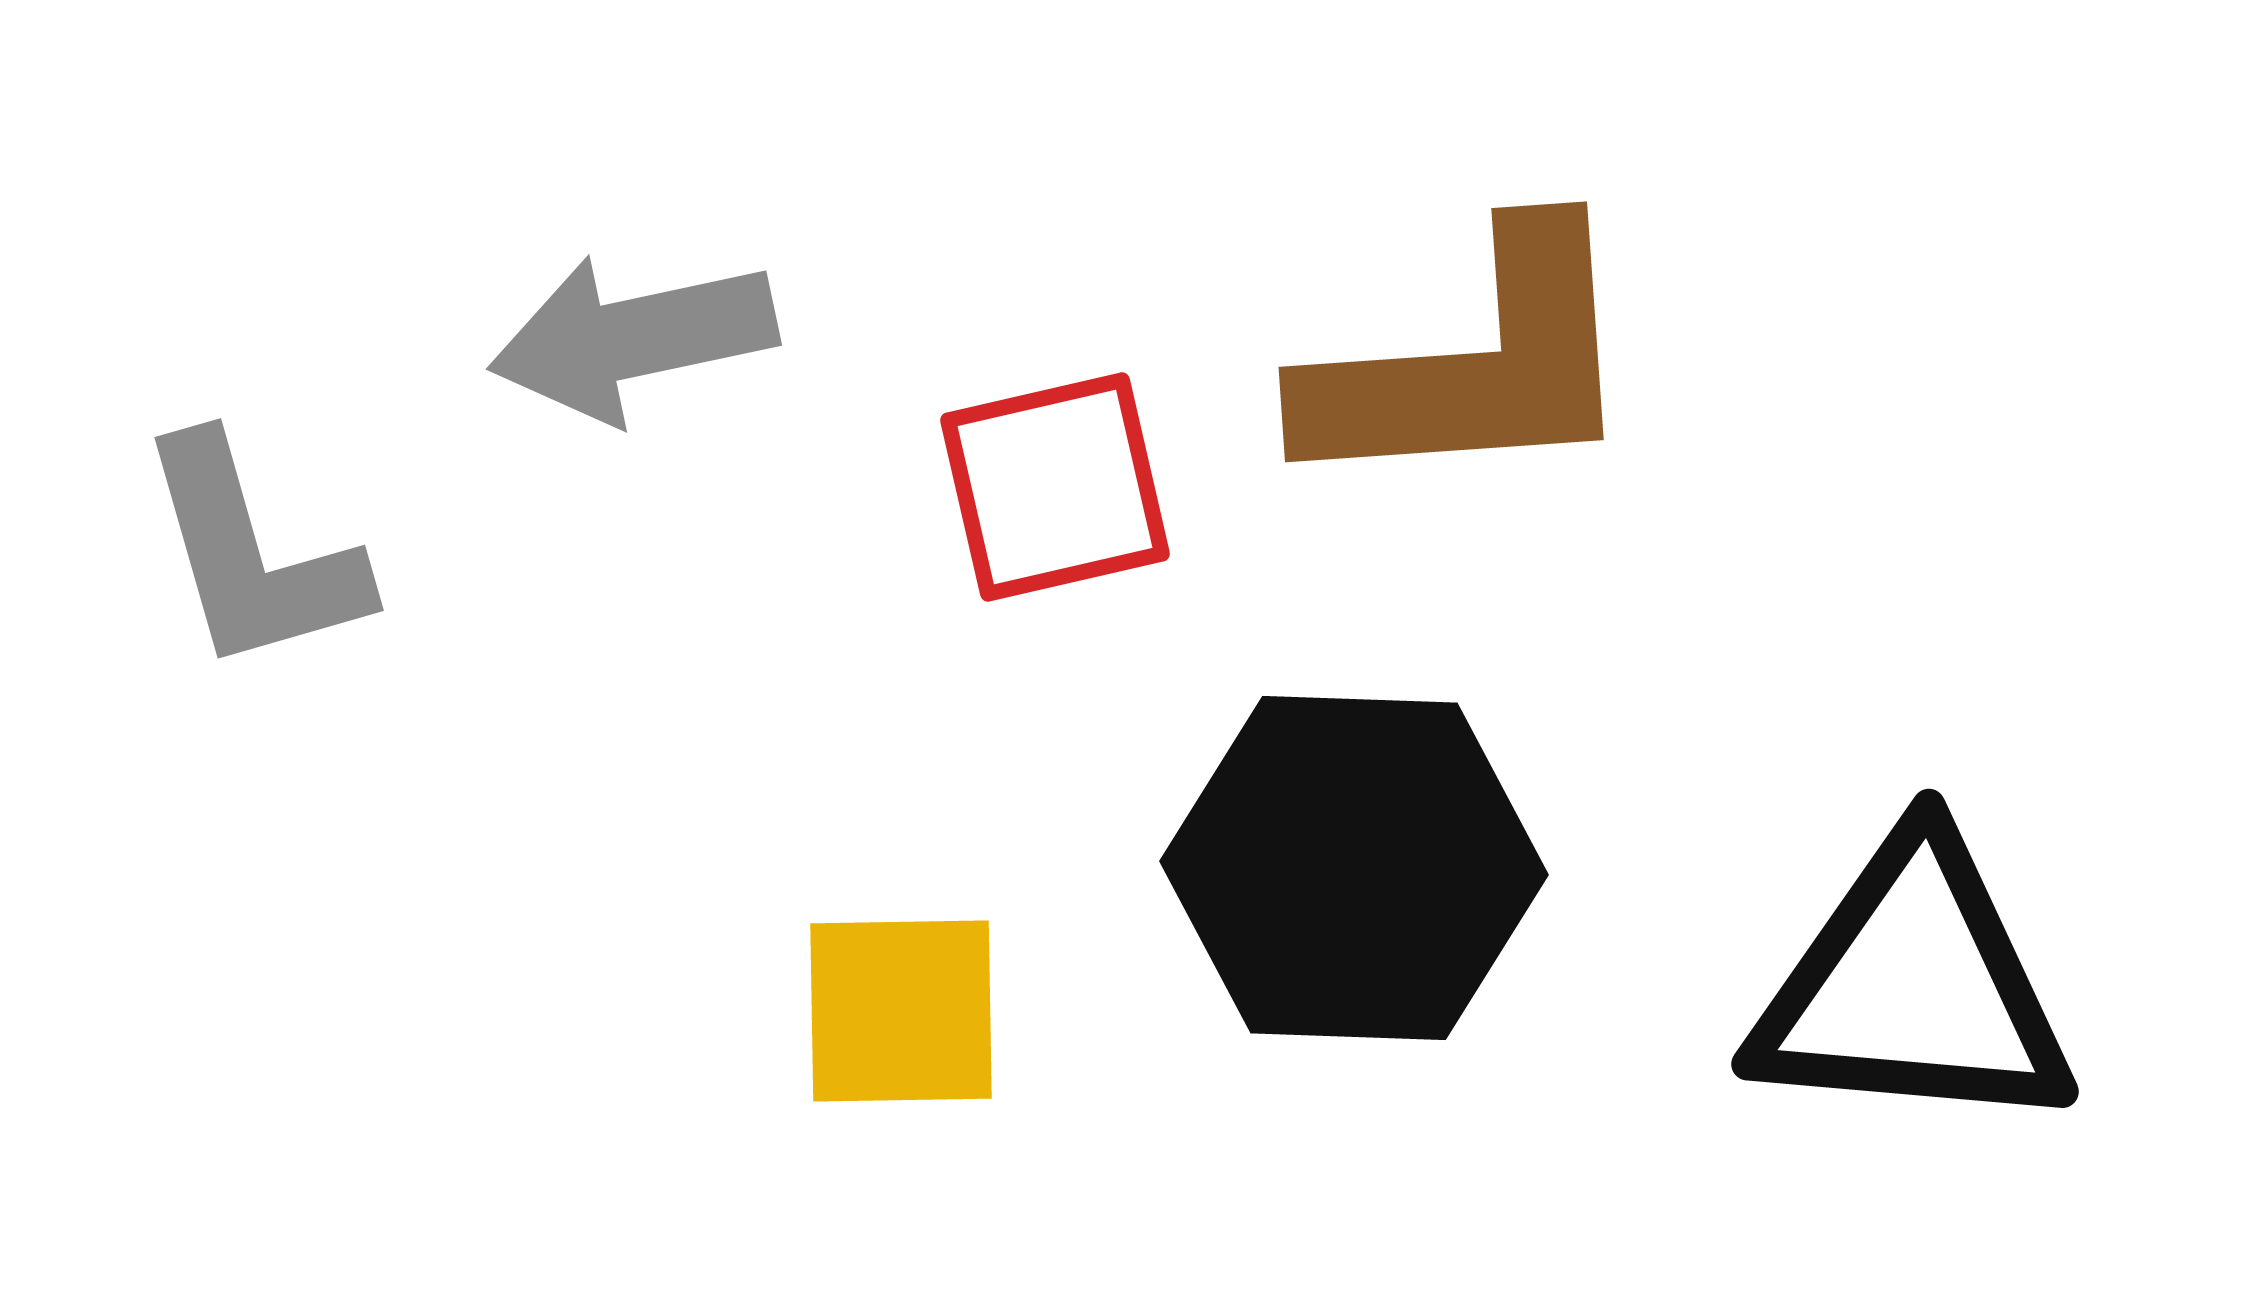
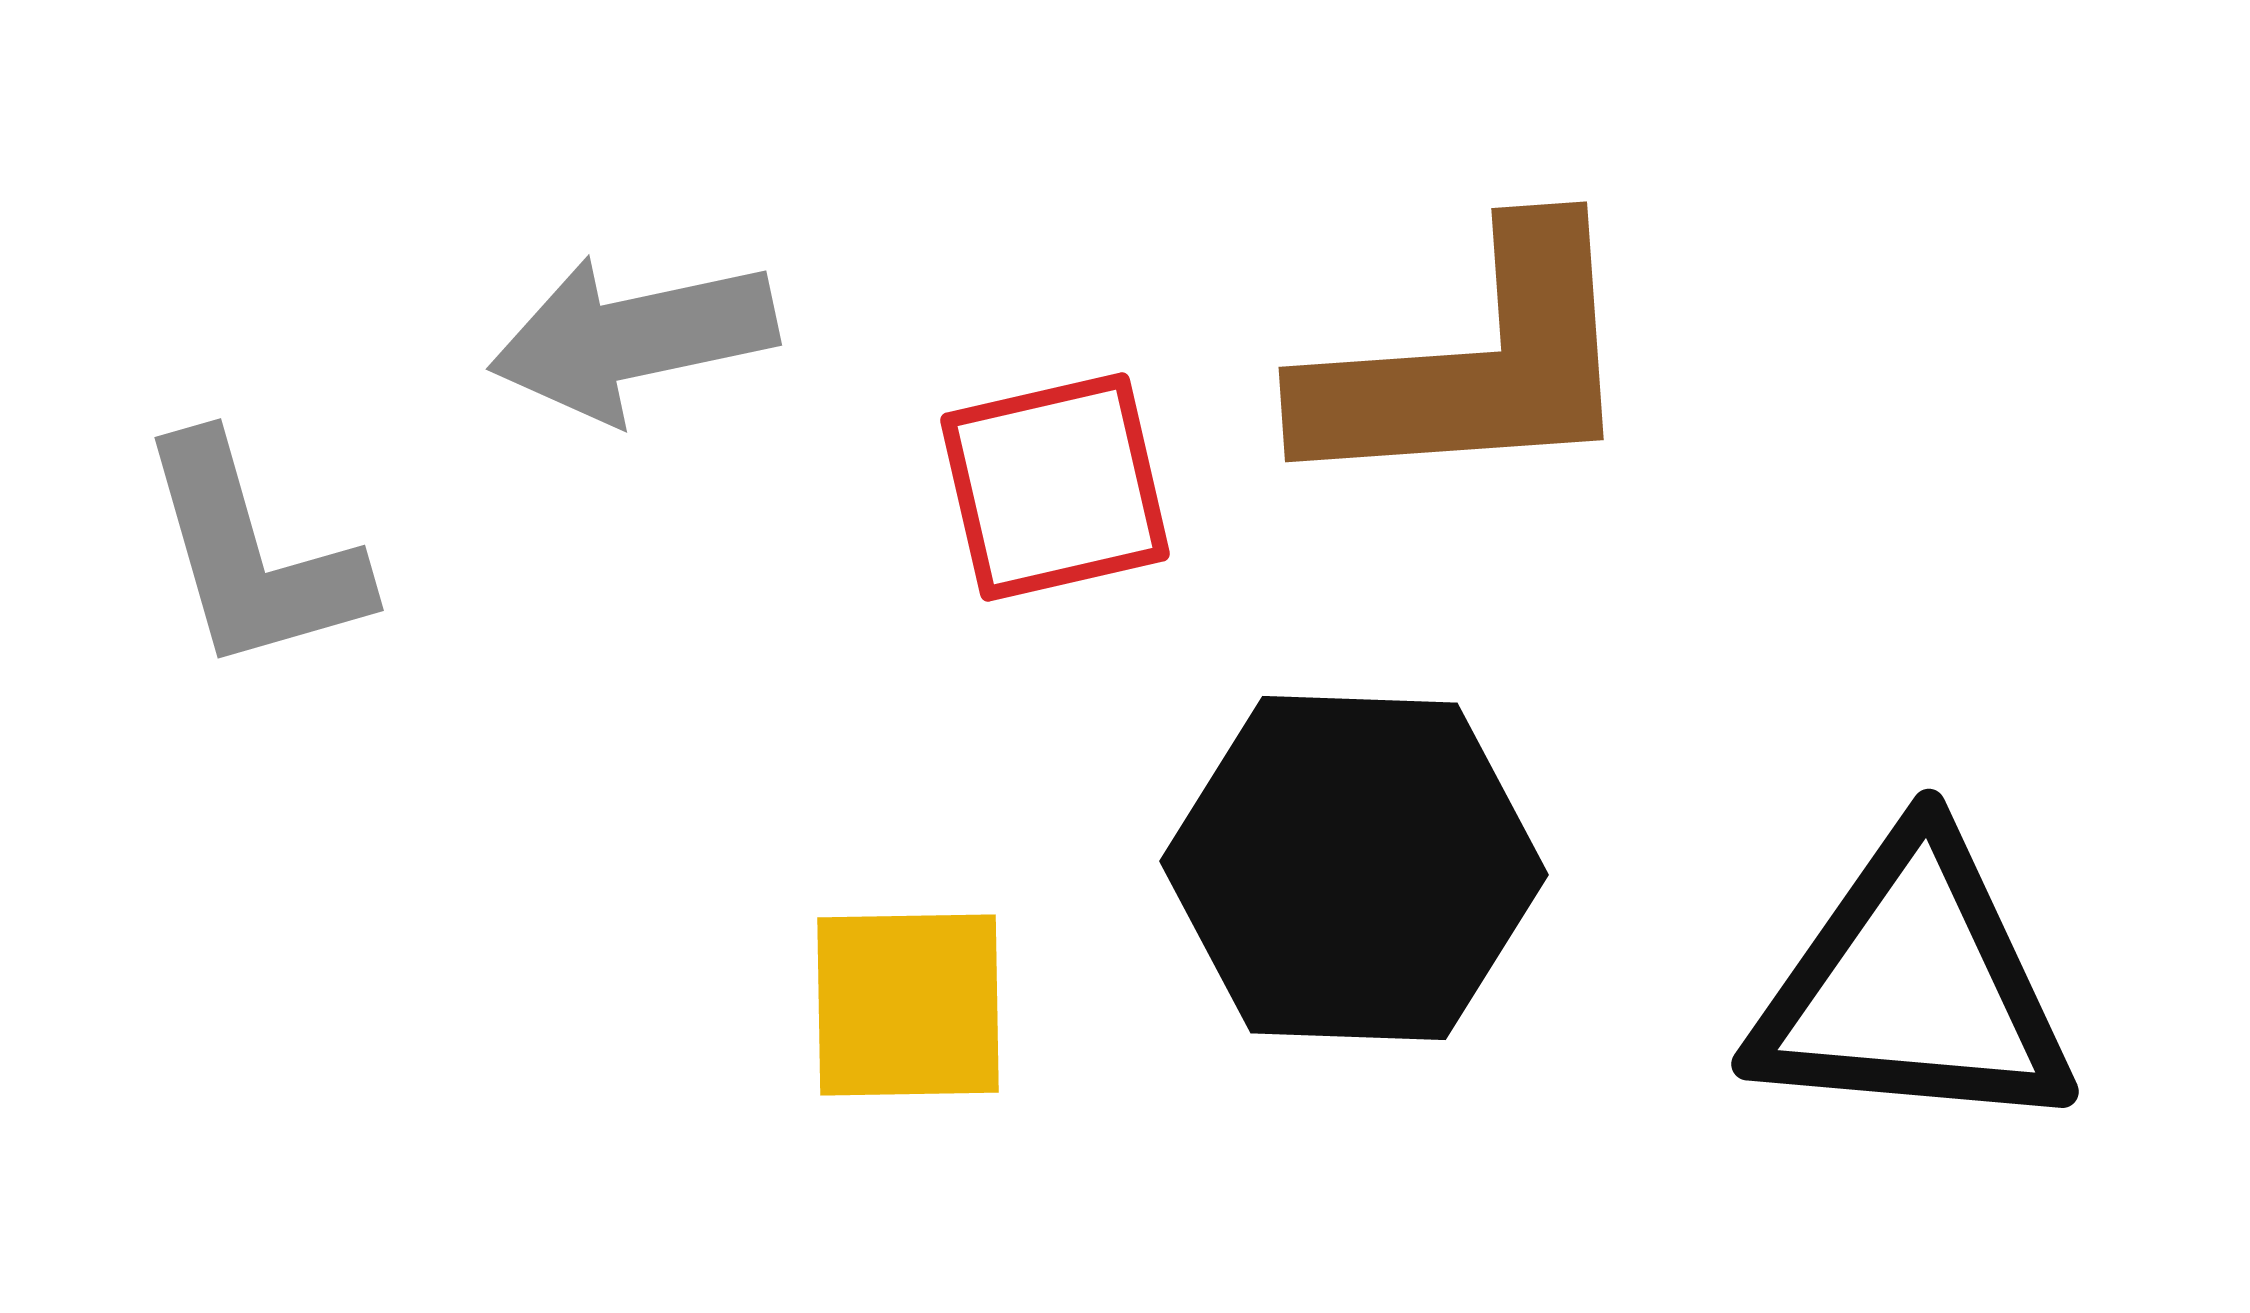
yellow square: moved 7 px right, 6 px up
